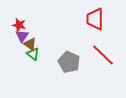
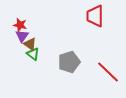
red trapezoid: moved 3 px up
red star: moved 1 px right
red line: moved 5 px right, 17 px down
gray pentagon: rotated 30 degrees clockwise
